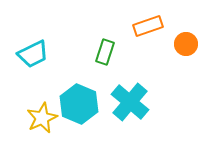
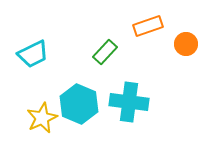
green rectangle: rotated 25 degrees clockwise
cyan cross: moved 1 px left; rotated 33 degrees counterclockwise
